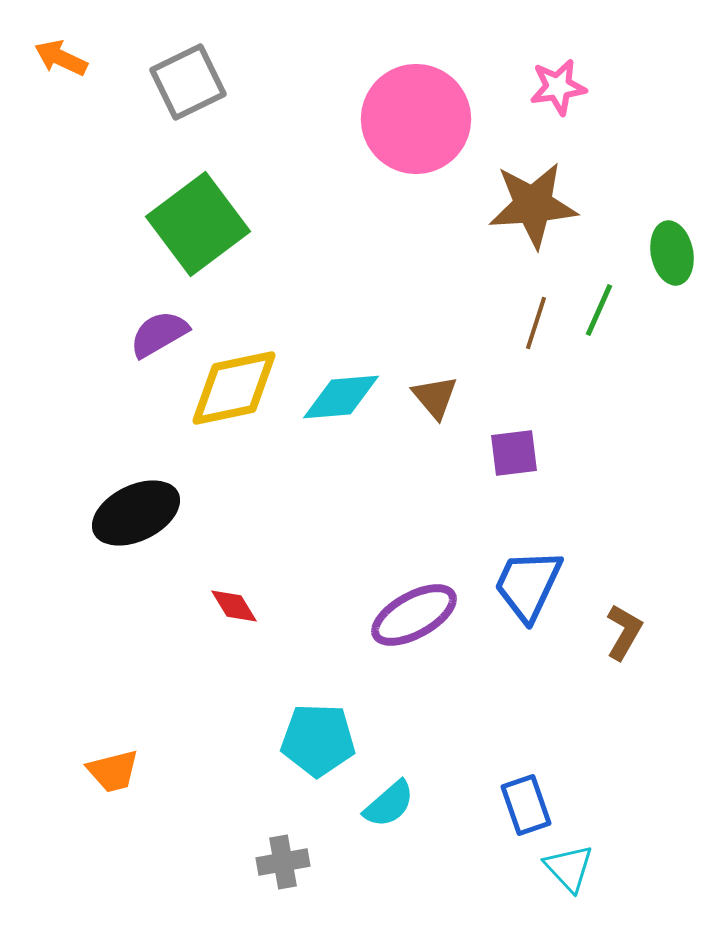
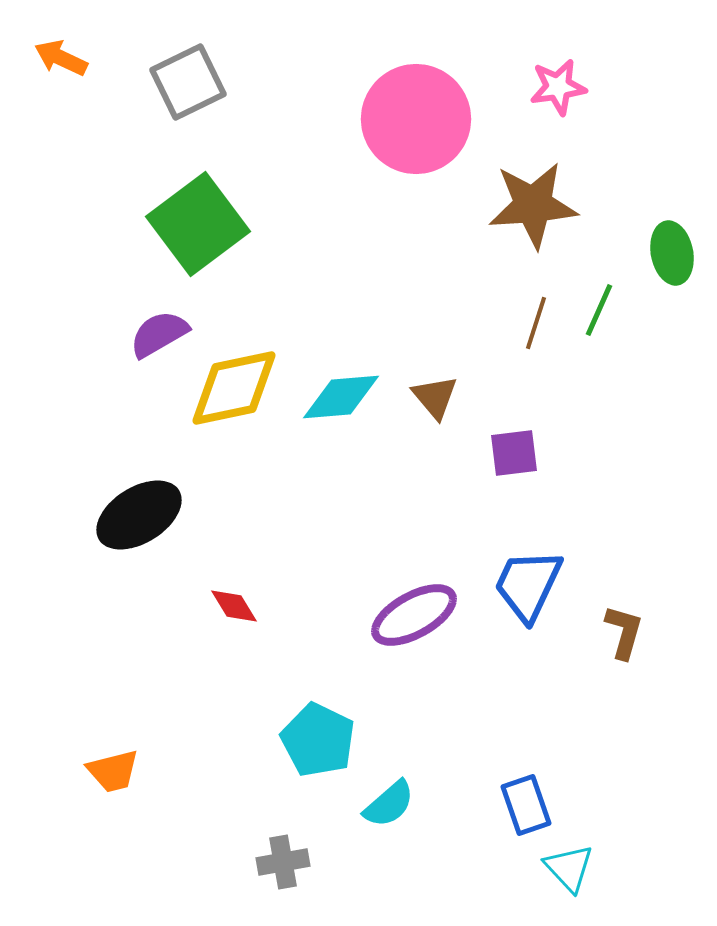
black ellipse: moved 3 px right, 2 px down; rotated 6 degrees counterclockwise
brown L-shape: rotated 14 degrees counterclockwise
cyan pentagon: rotated 24 degrees clockwise
